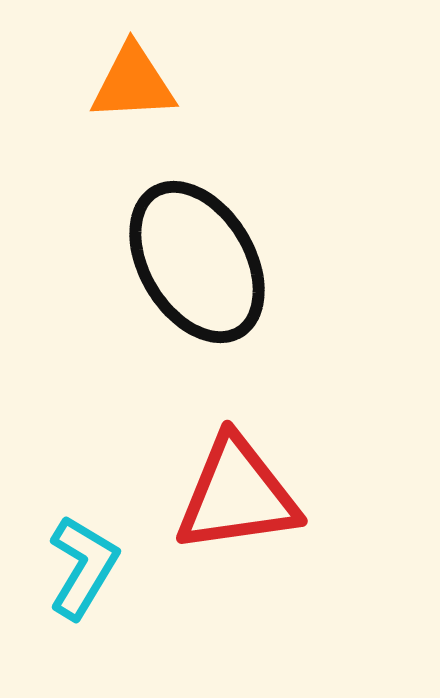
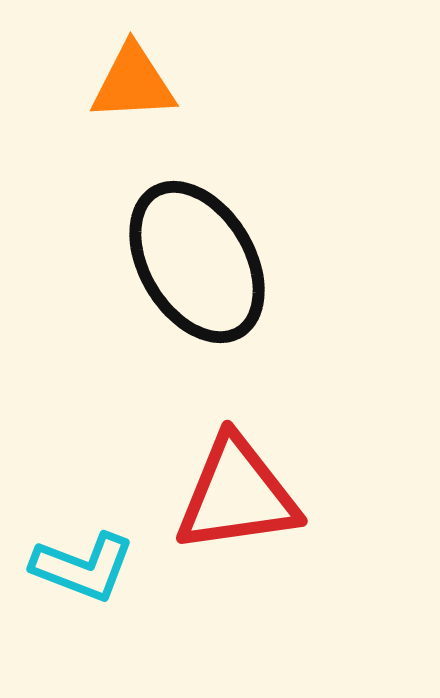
cyan L-shape: rotated 80 degrees clockwise
